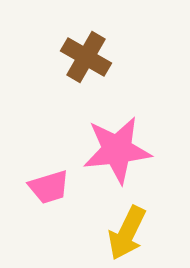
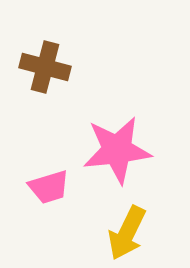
brown cross: moved 41 px left, 10 px down; rotated 15 degrees counterclockwise
